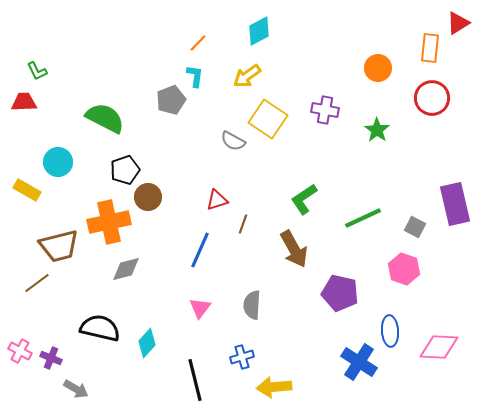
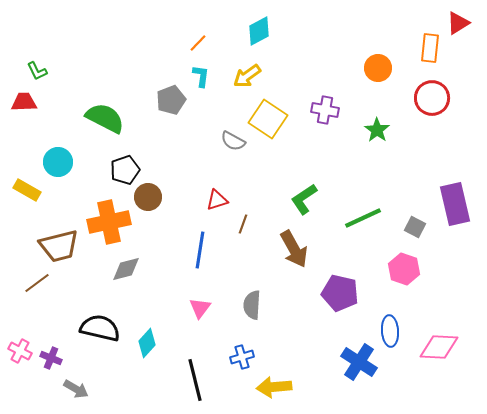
cyan L-shape at (195, 76): moved 6 px right
blue line at (200, 250): rotated 15 degrees counterclockwise
